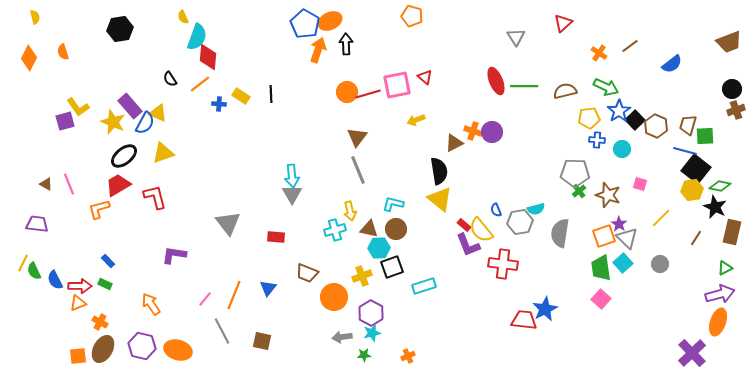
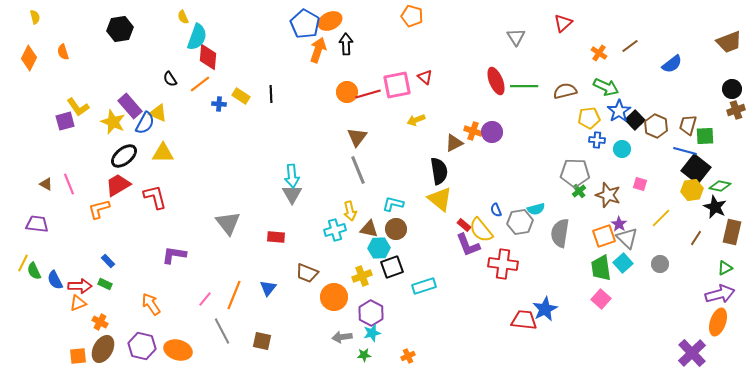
yellow triangle at (163, 153): rotated 20 degrees clockwise
